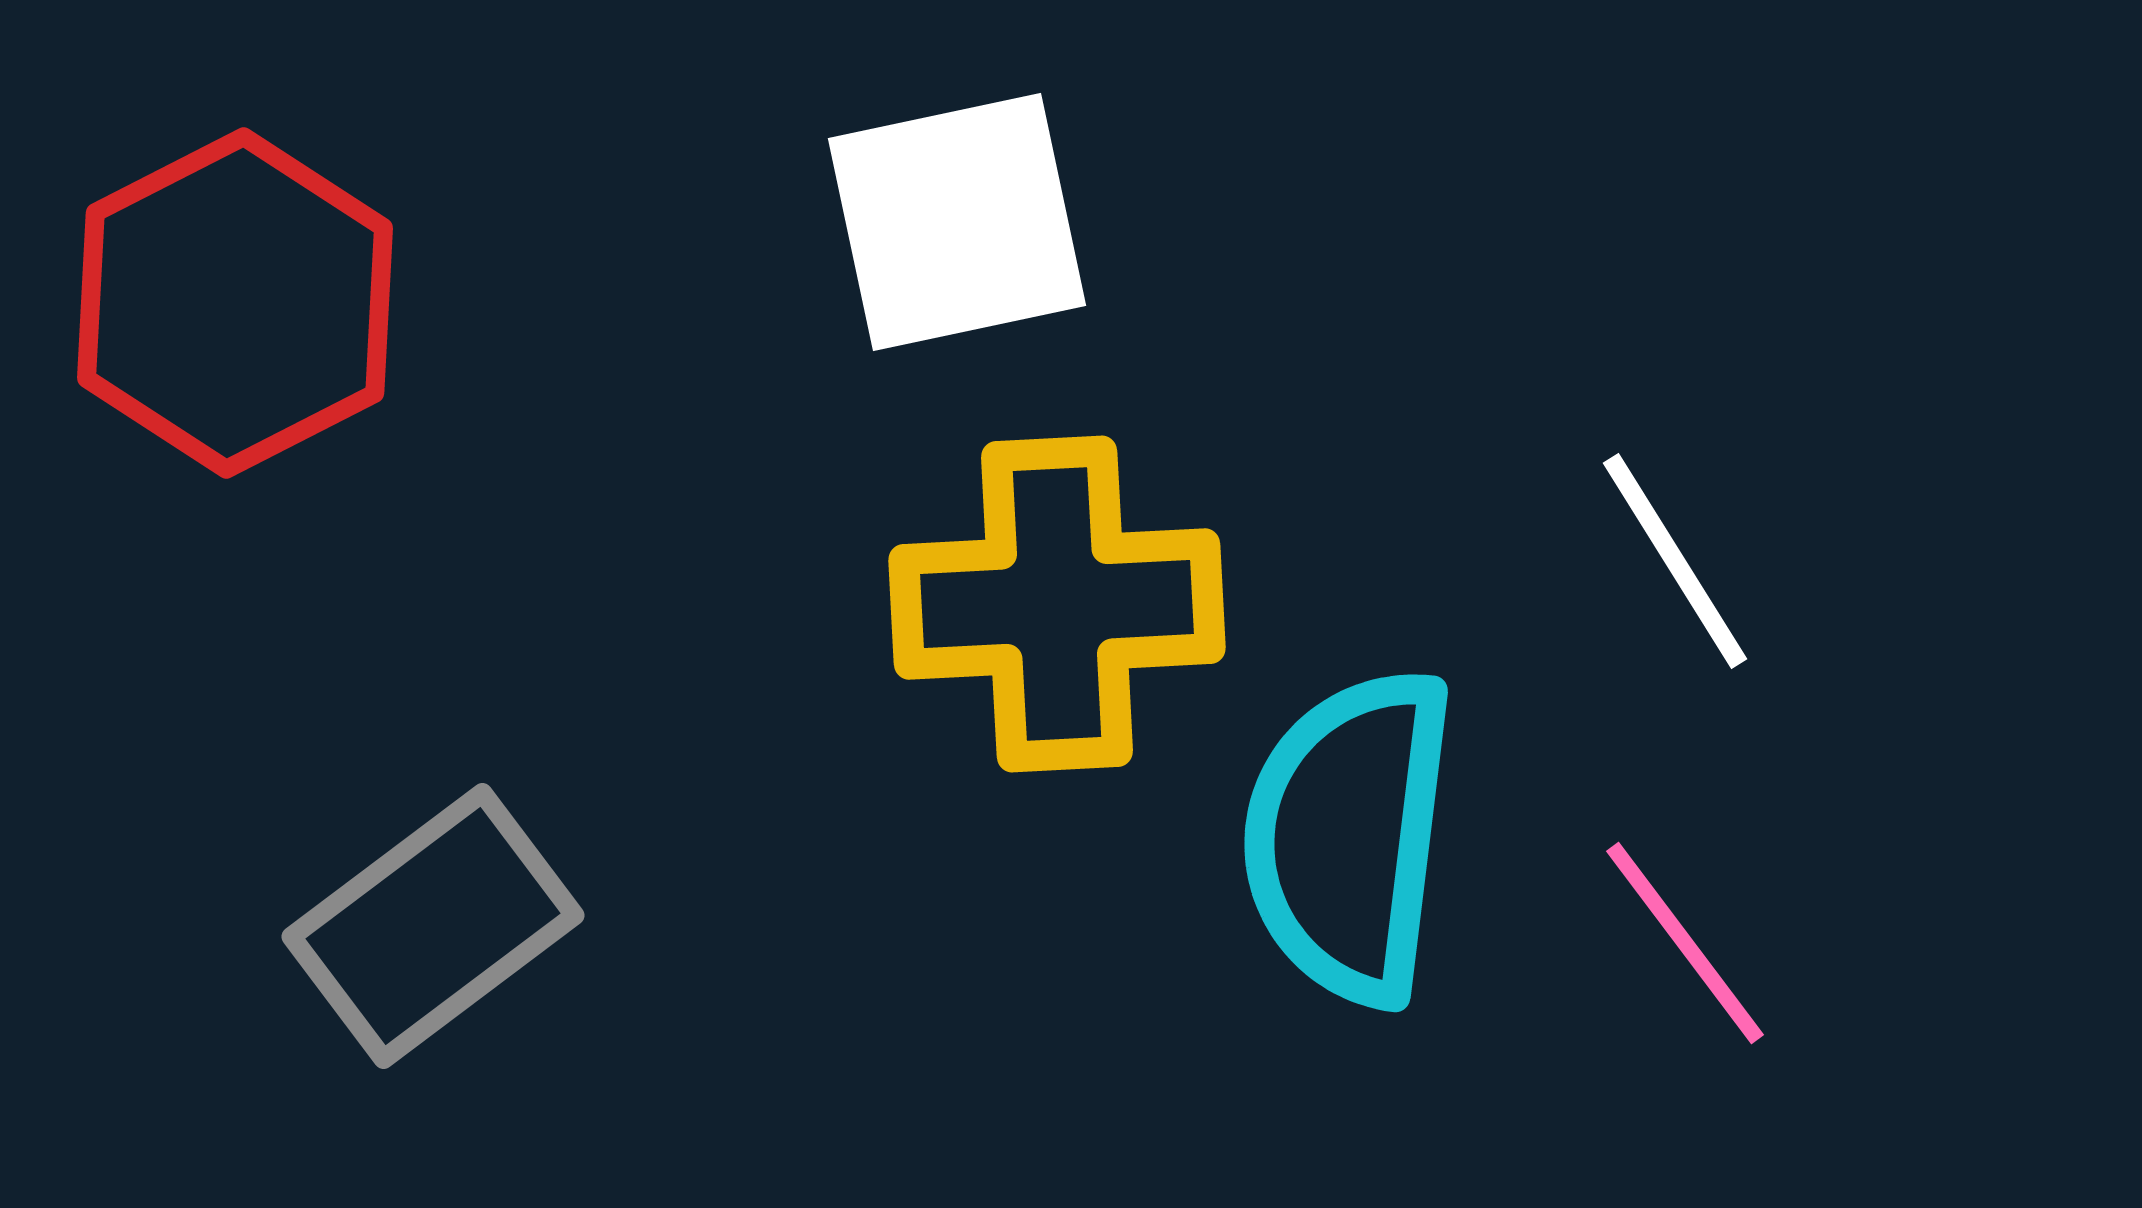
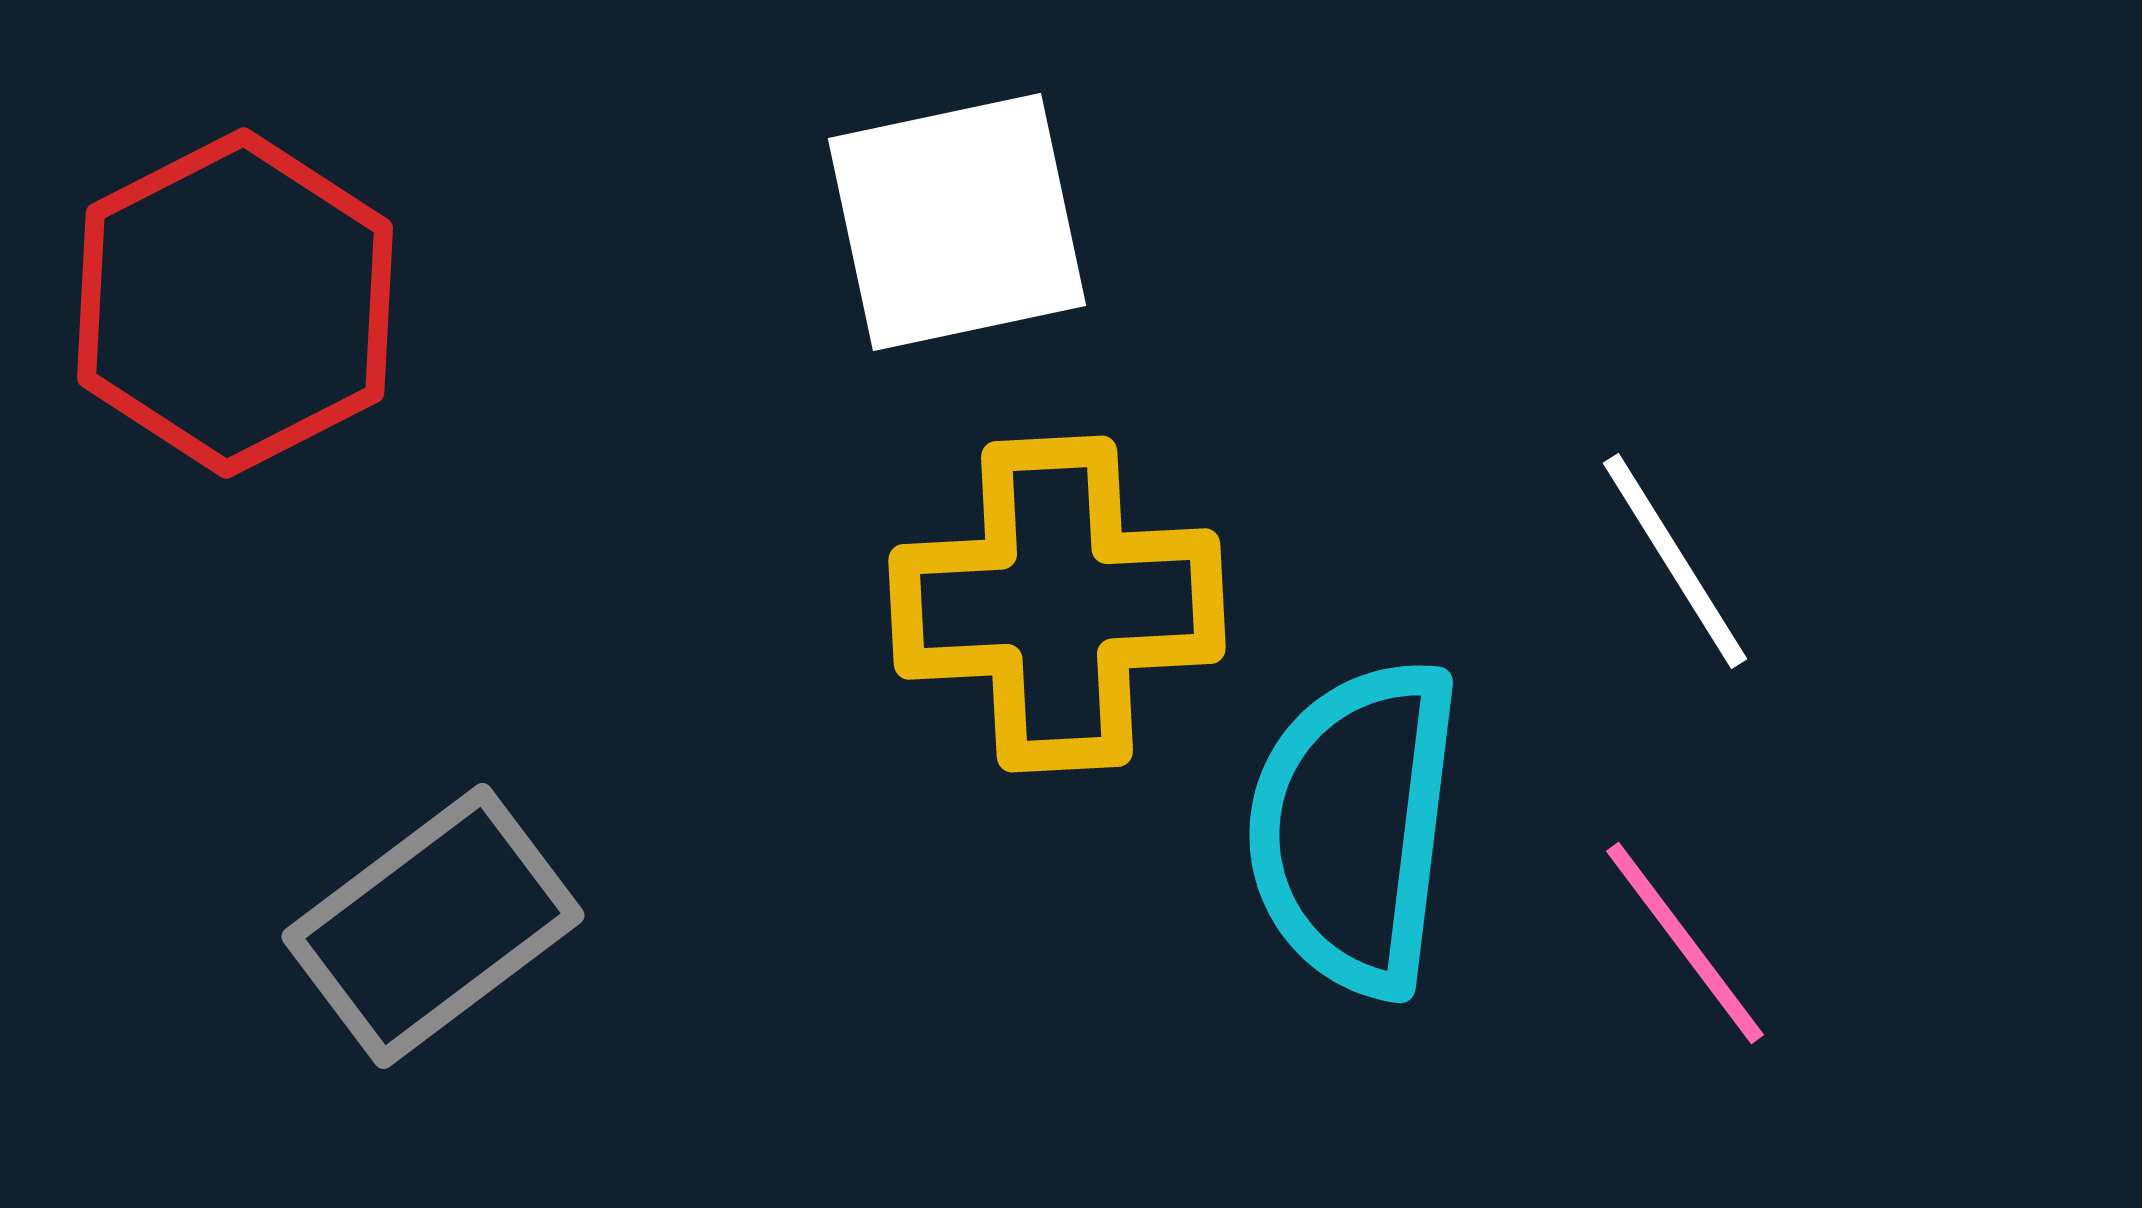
cyan semicircle: moved 5 px right, 9 px up
